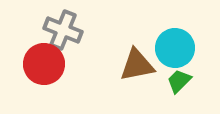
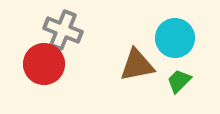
cyan circle: moved 10 px up
